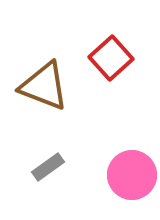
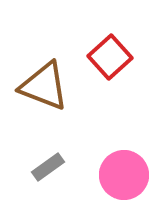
red square: moved 1 px left, 1 px up
pink circle: moved 8 px left
